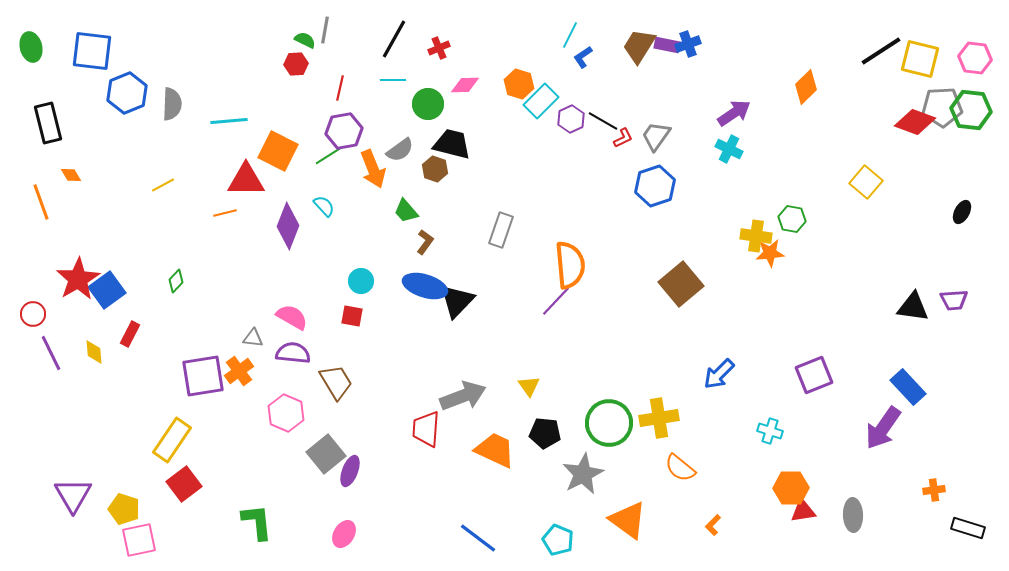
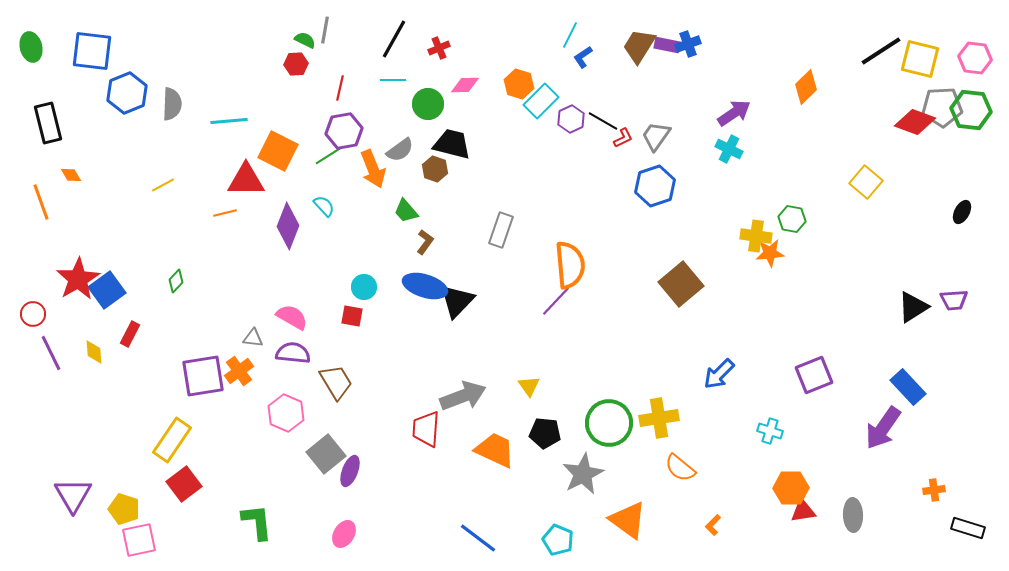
cyan circle at (361, 281): moved 3 px right, 6 px down
black triangle at (913, 307): rotated 40 degrees counterclockwise
